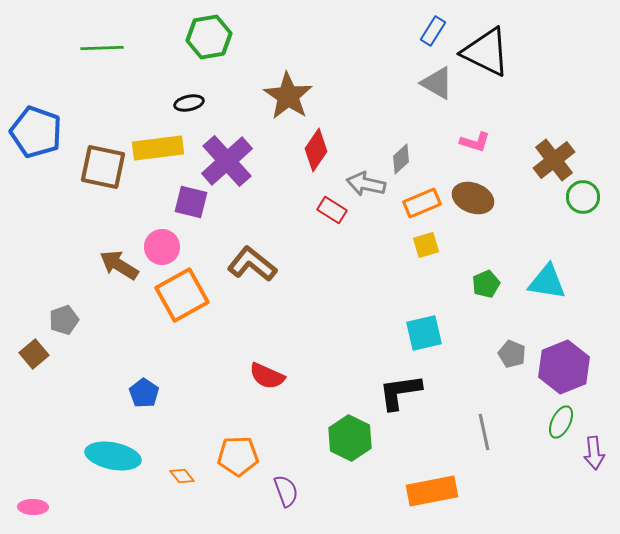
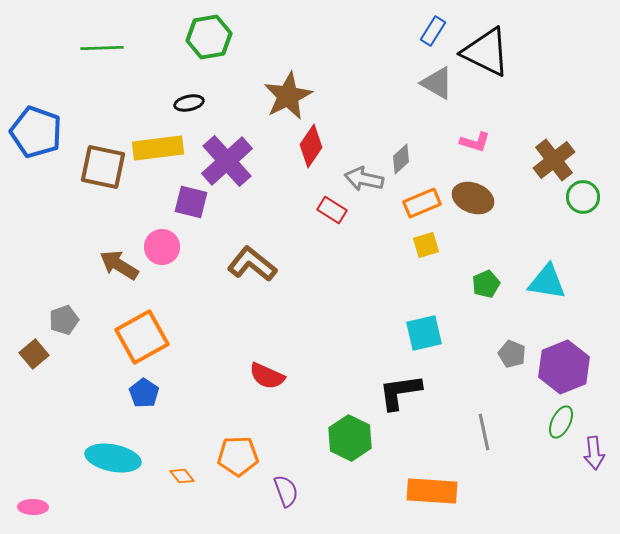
brown star at (288, 96): rotated 12 degrees clockwise
red diamond at (316, 150): moved 5 px left, 4 px up
gray arrow at (366, 184): moved 2 px left, 5 px up
orange square at (182, 295): moved 40 px left, 42 px down
cyan ellipse at (113, 456): moved 2 px down
orange rectangle at (432, 491): rotated 15 degrees clockwise
